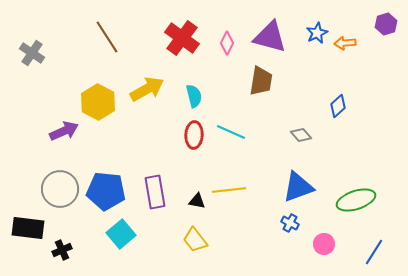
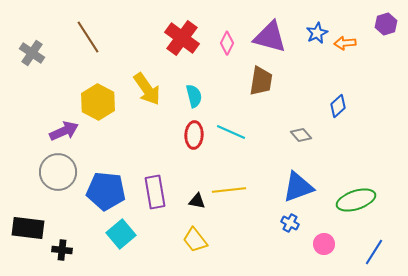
brown line: moved 19 px left
yellow arrow: rotated 84 degrees clockwise
gray circle: moved 2 px left, 17 px up
black cross: rotated 30 degrees clockwise
